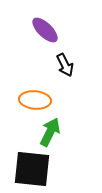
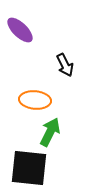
purple ellipse: moved 25 px left
black square: moved 3 px left, 1 px up
